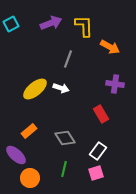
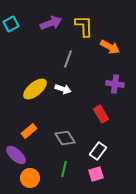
white arrow: moved 2 px right, 1 px down
pink square: moved 1 px down
